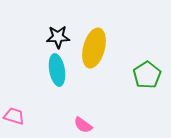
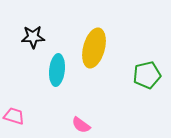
black star: moved 25 px left
cyan ellipse: rotated 16 degrees clockwise
green pentagon: rotated 20 degrees clockwise
pink semicircle: moved 2 px left
